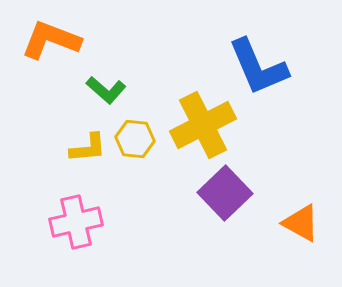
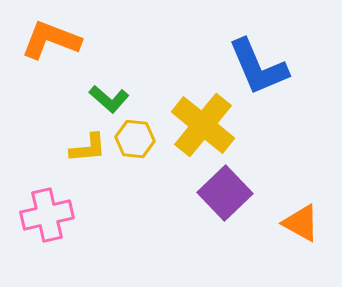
green L-shape: moved 3 px right, 9 px down
yellow cross: rotated 24 degrees counterclockwise
pink cross: moved 29 px left, 7 px up
